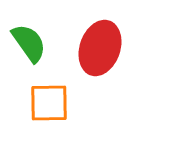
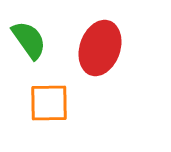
green semicircle: moved 3 px up
